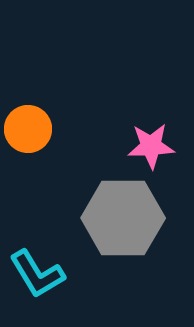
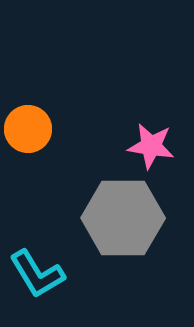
pink star: rotated 12 degrees clockwise
